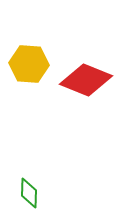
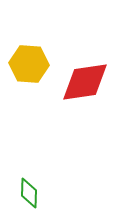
red diamond: moved 1 px left, 2 px down; rotated 30 degrees counterclockwise
